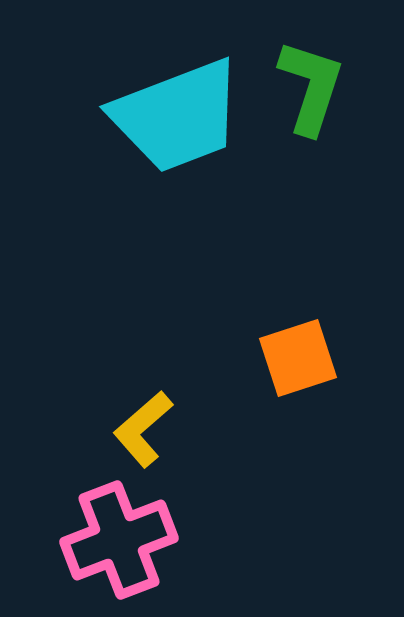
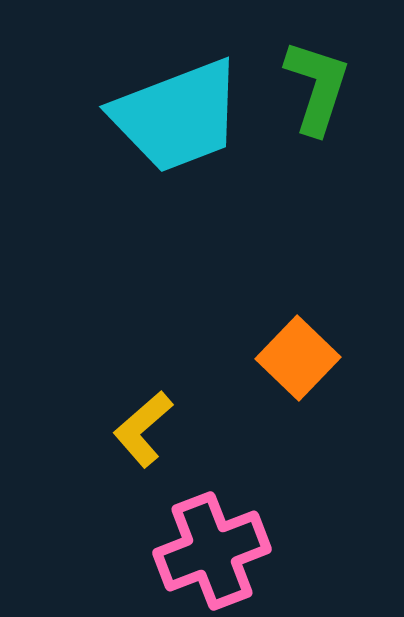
green L-shape: moved 6 px right
orange square: rotated 28 degrees counterclockwise
pink cross: moved 93 px right, 11 px down
